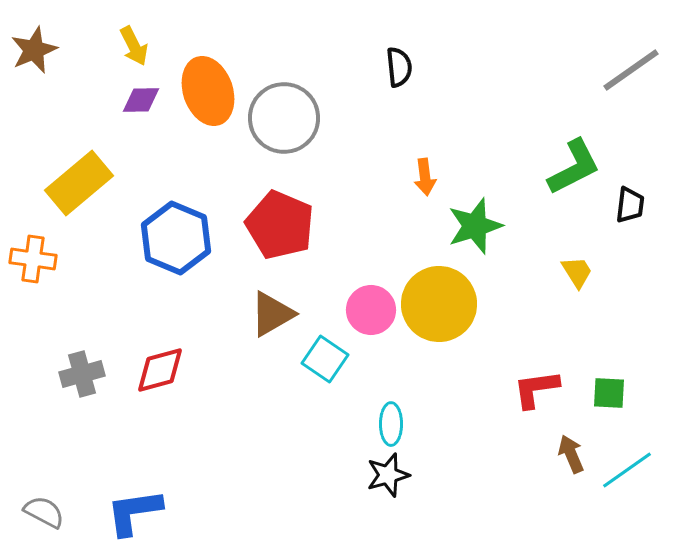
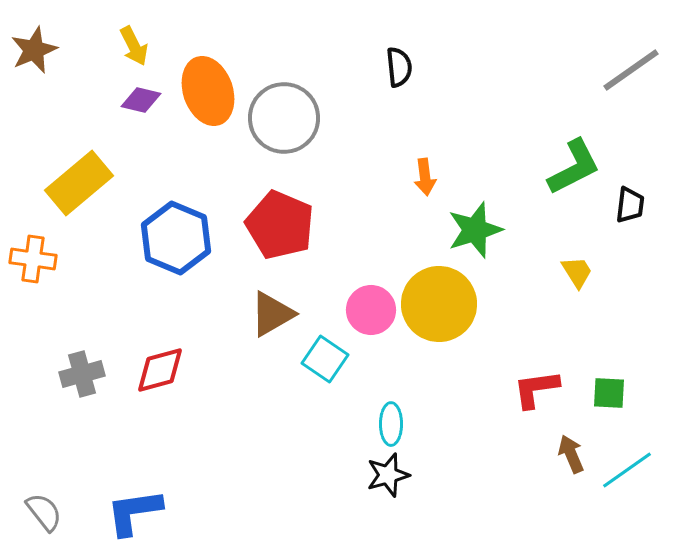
purple diamond: rotated 15 degrees clockwise
green star: moved 4 px down
gray semicircle: rotated 24 degrees clockwise
